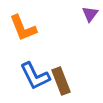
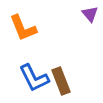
purple triangle: rotated 18 degrees counterclockwise
blue L-shape: moved 1 px left, 2 px down
